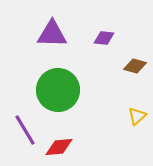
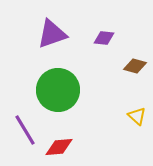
purple triangle: rotated 20 degrees counterclockwise
yellow triangle: rotated 36 degrees counterclockwise
